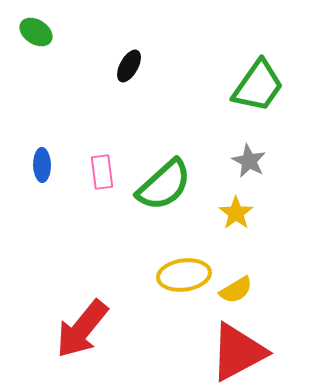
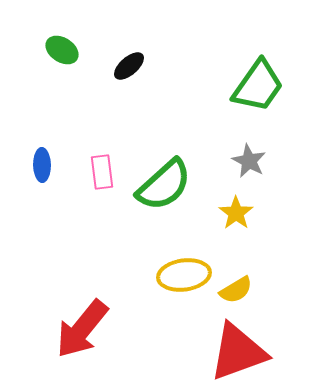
green ellipse: moved 26 px right, 18 px down
black ellipse: rotated 20 degrees clockwise
red triangle: rotated 8 degrees clockwise
